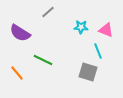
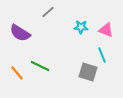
cyan line: moved 4 px right, 4 px down
green line: moved 3 px left, 6 px down
